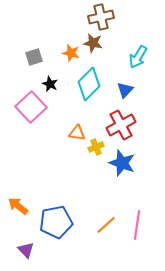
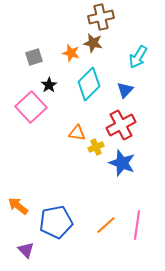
black star: moved 1 px left, 1 px down; rotated 14 degrees clockwise
